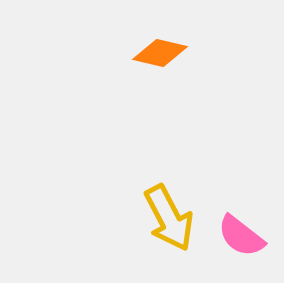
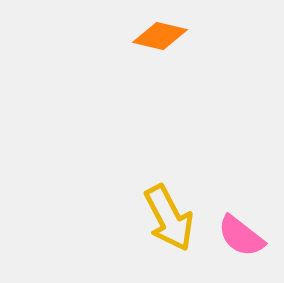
orange diamond: moved 17 px up
